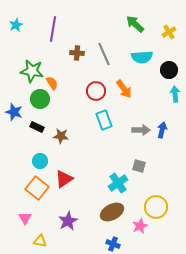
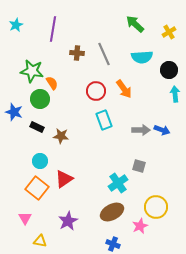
blue arrow: rotated 98 degrees clockwise
